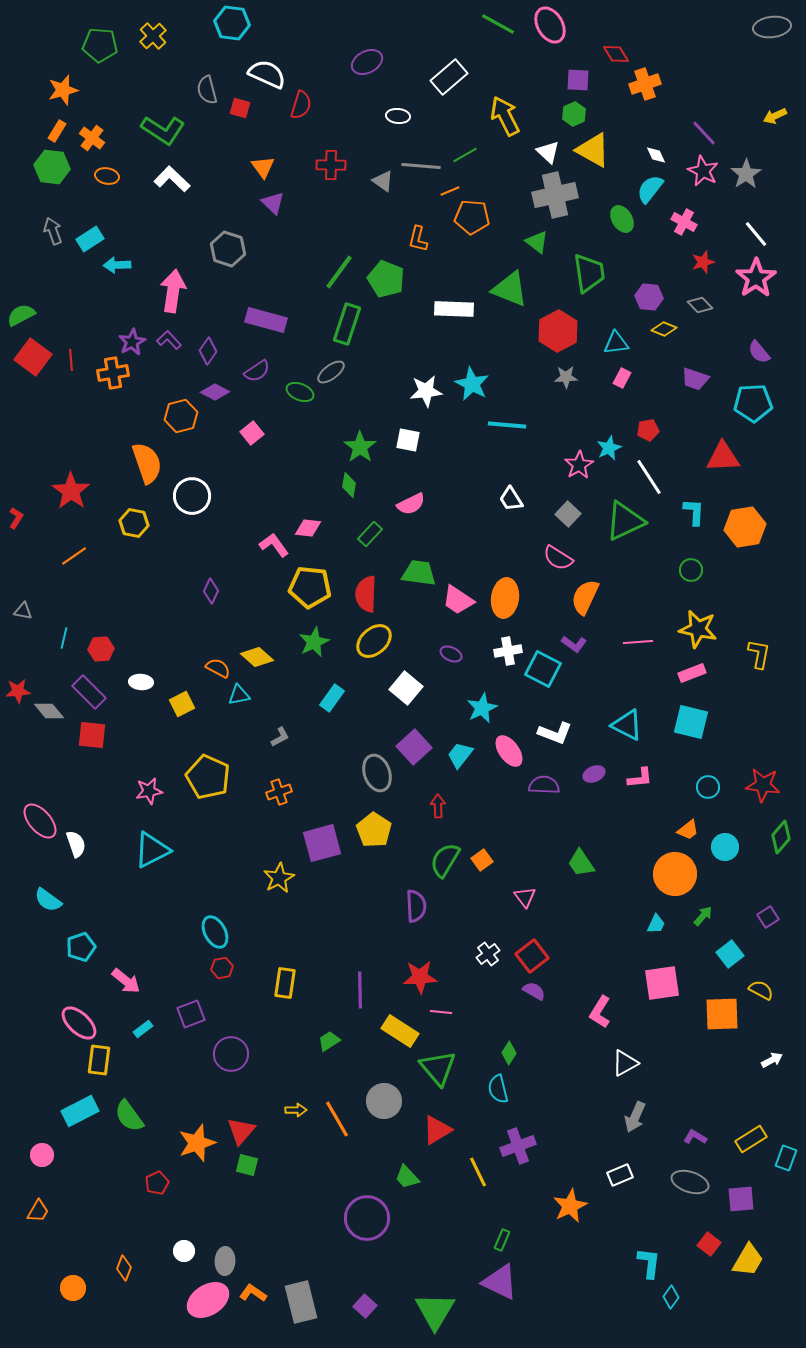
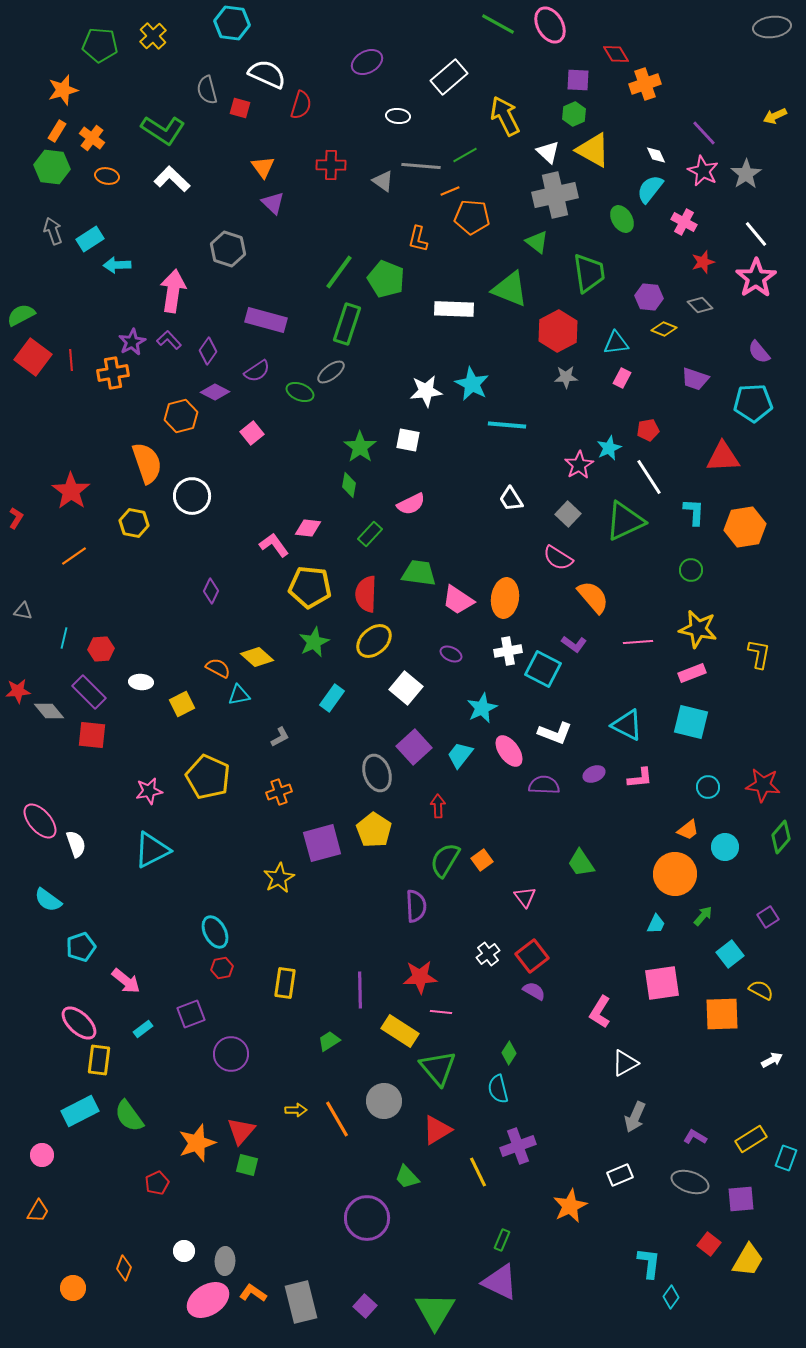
orange semicircle at (585, 597): moved 8 px right; rotated 114 degrees clockwise
